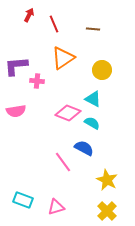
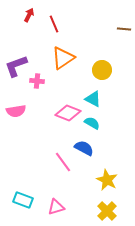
brown line: moved 31 px right
purple L-shape: rotated 15 degrees counterclockwise
